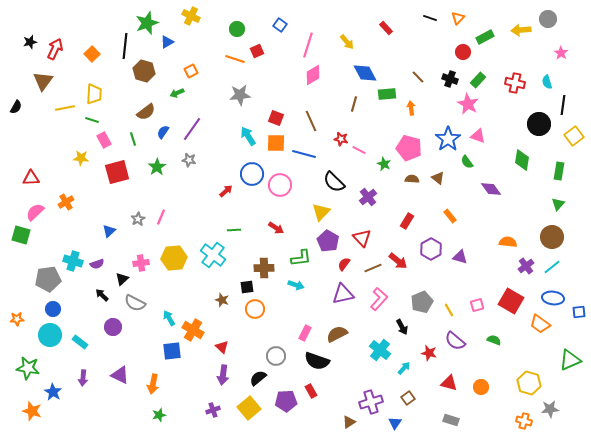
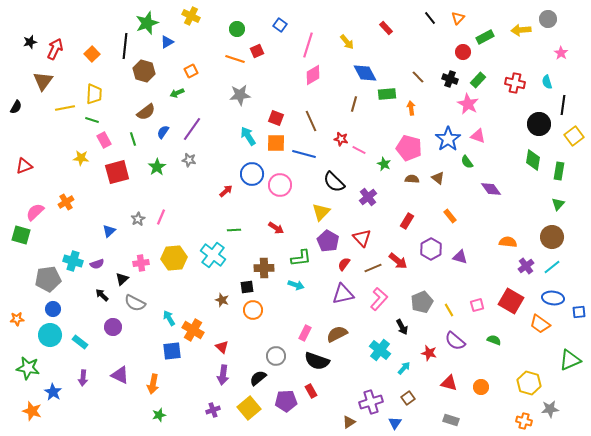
black line at (430, 18): rotated 32 degrees clockwise
green diamond at (522, 160): moved 11 px right
red triangle at (31, 178): moved 7 px left, 12 px up; rotated 18 degrees counterclockwise
orange circle at (255, 309): moved 2 px left, 1 px down
